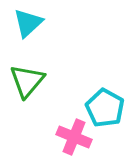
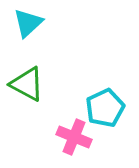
green triangle: moved 3 px down; rotated 42 degrees counterclockwise
cyan pentagon: rotated 18 degrees clockwise
